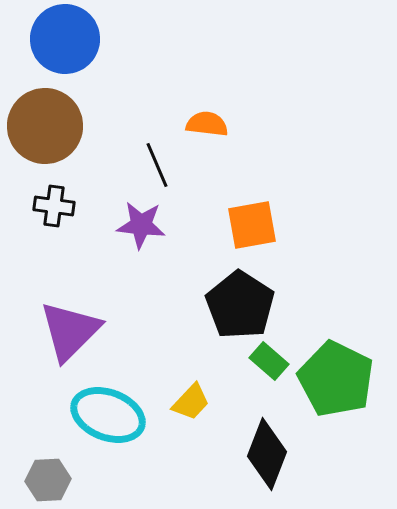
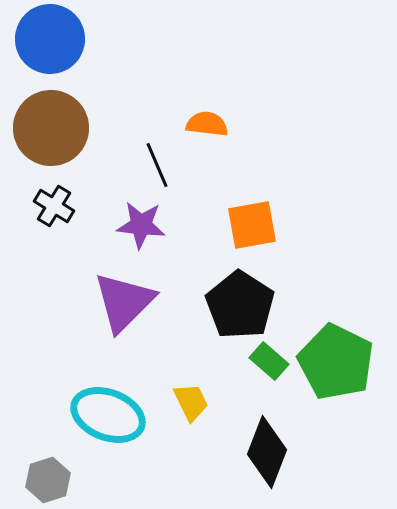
blue circle: moved 15 px left
brown circle: moved 6 px right, 2 px down
black cross: rotated 24 degrees clockwise
purple triangle: moved 54 px right, 29 px up
green pentagon: moved 17 px up
yellow trapezoid: rotated 69 degrees counterclockwise
black diamond: moved 2 px up
gray hexagon: rotated 15 degrees counterclockwise
